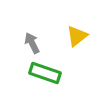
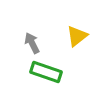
green rectangle: moved 1 px right, 1 px up
